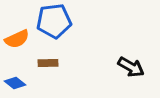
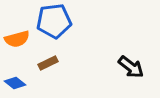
orange semicircle: rotated 10 degrees clockwise
brown rectangle: rotated 24 degrees counterclockwise
black arrow: rotated 8 degrees clockwise
